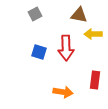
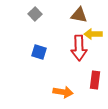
gray square: rotated 16 degrees counterclockwise
red arrow: moved 13 px right
